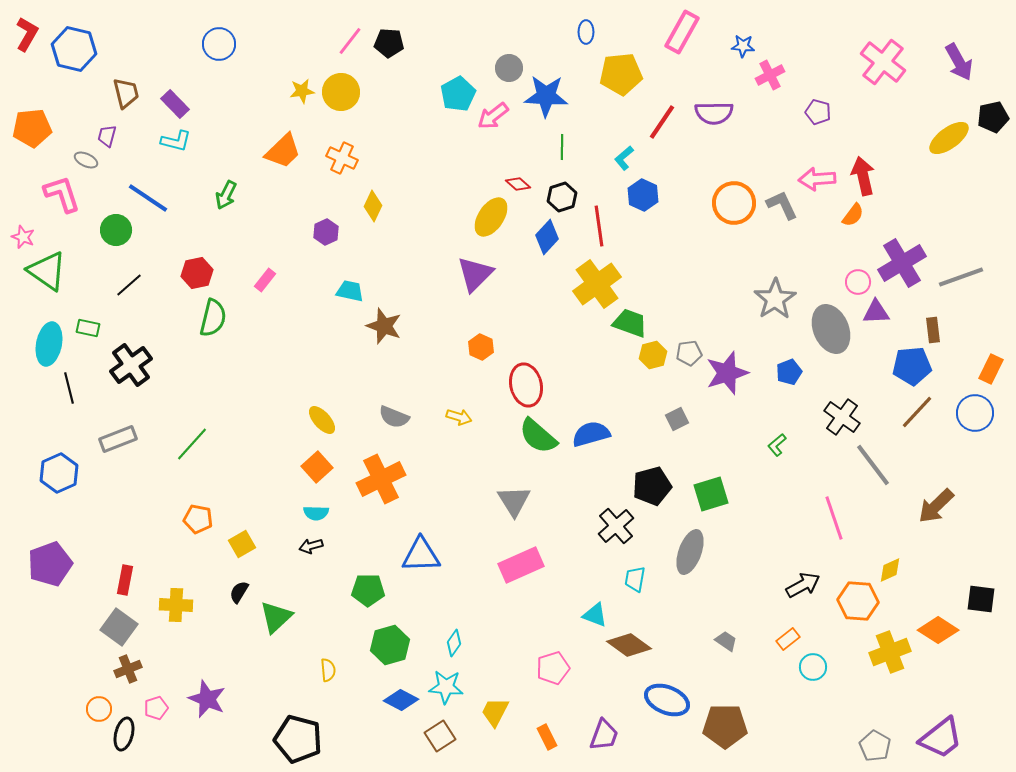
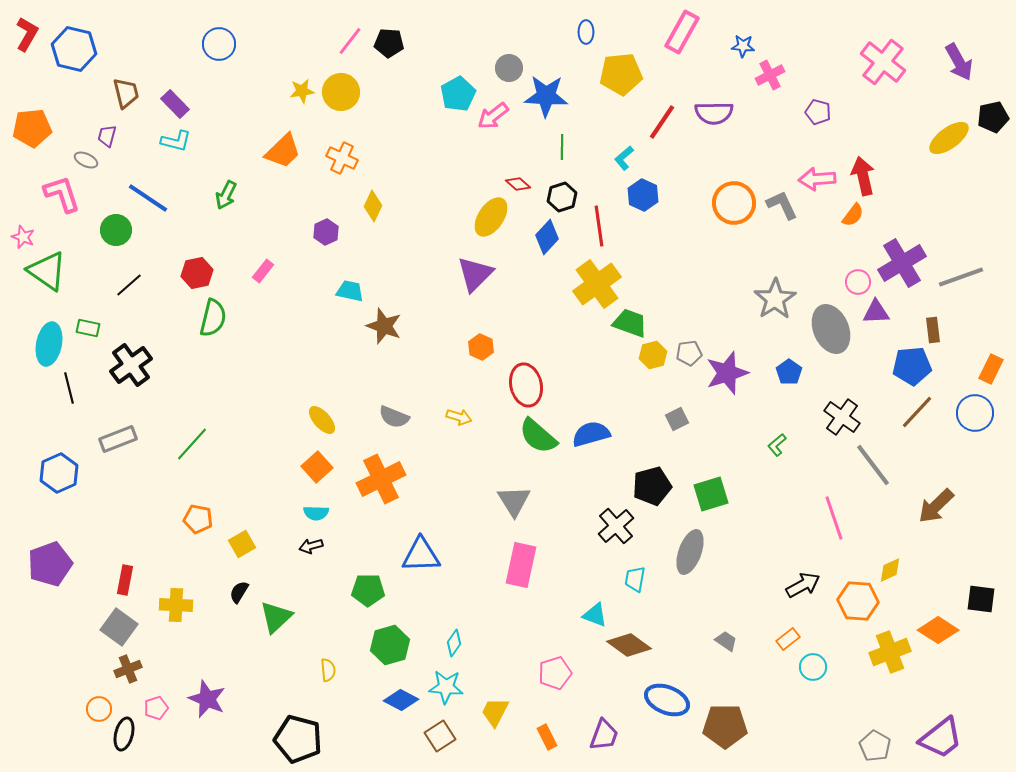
pink rectangle at (265, 280): moved 2 px left, 9 px up
blue pentagon at (789, 372): rotated 15 degrees counterclockwise
pink rectangle at (521, 565): rotated 54 degrees counterclockwise
pink pentagon at (553, 668): moved 2 px right, 5 px down
